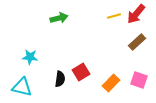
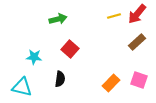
red arrow: moved 1 px right
green arrow: moved 1 px left, 1 px down
cyan star: moved 4 px right
red square: moved 11 px left, 23 px up; rotated 18 degrees counterclockwise
